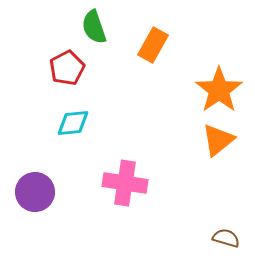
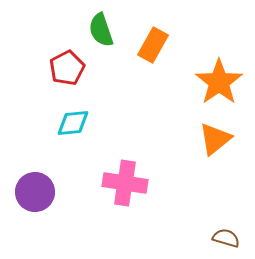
green semicircle: moved 7 px right, 3 px down
orange star: moved 8 px up
orange triangle: moved 3 px left, 1 px up
